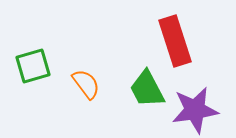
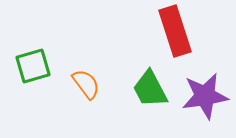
red rectangle: moved 10 px up
green trapezoid: moved 3 px right
purple star: moved 10 px right, 14 px up
